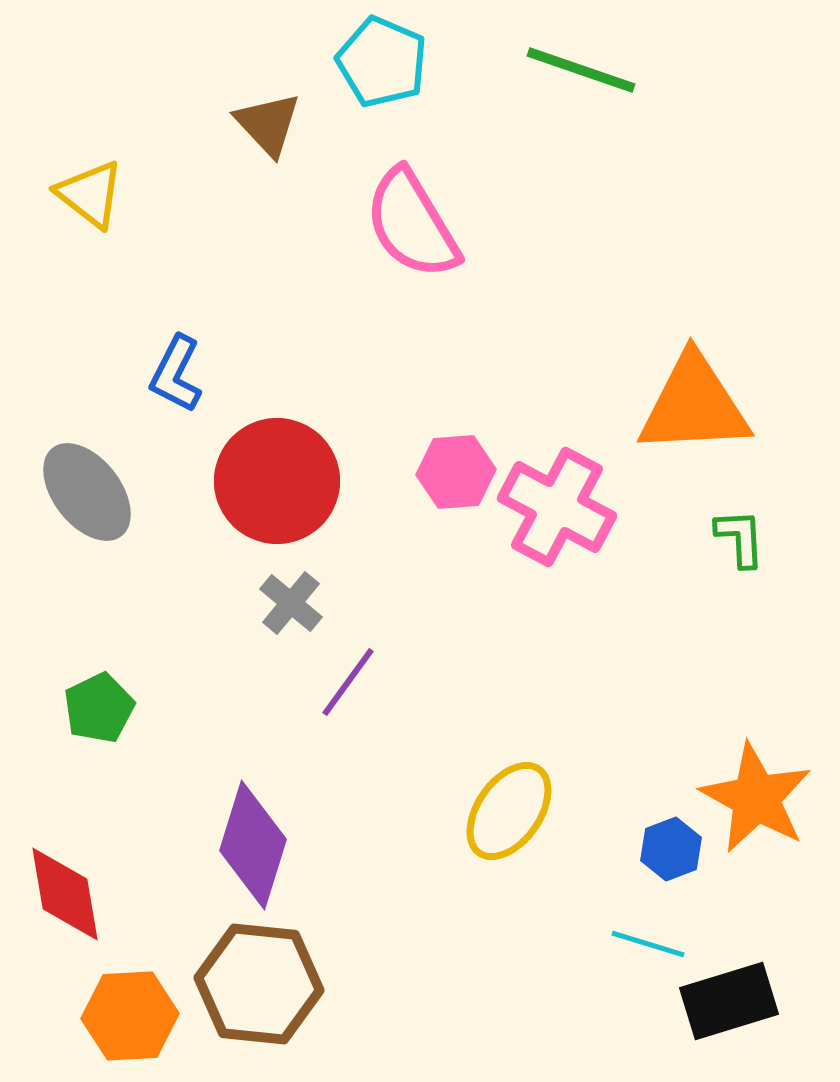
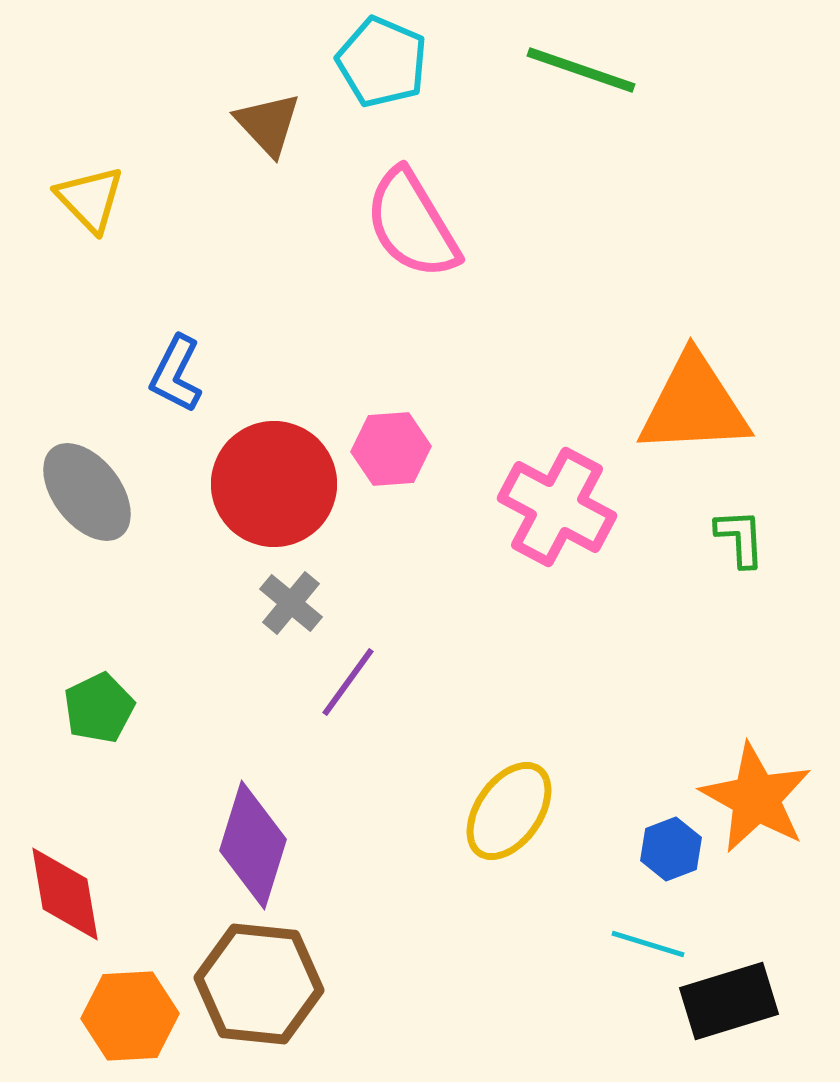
yellow triangle: moved 5 px down; rotated 8 degrees clockwise
pink hexagon: moved 65 px left, 23 px up
red circle: moved 3 px left, 3 px down
